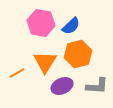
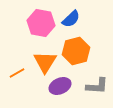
blue semicircle: moved 7 px up
orange hexagon: moved 2 px left, 3 px up
purple ellipse: moved 2 px left
